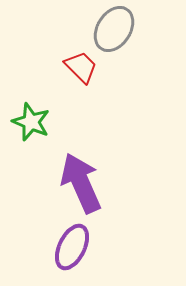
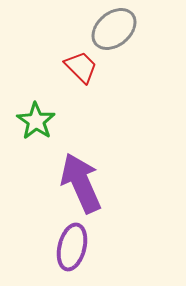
gray ellipse: rotated 18 degrees clockwise
green star: moved 5 px right, 1 px up; rotated 12 degrees clockwise
purple ellipse: rotated 12 degrees counterclockwise
